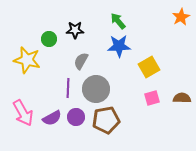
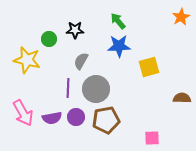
yellow square: rotated 15 degrees clockwise
pink square: moved 40 px down; rotated 14 degrees clockwise
purple semicircle: rotated 18 degrees clockwise
